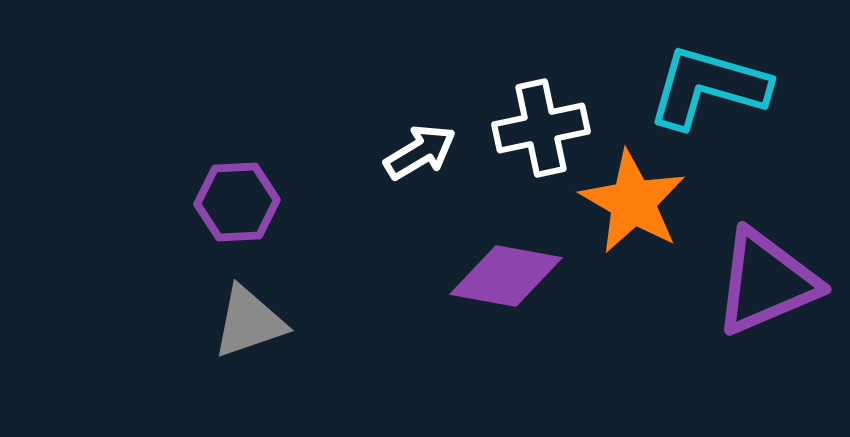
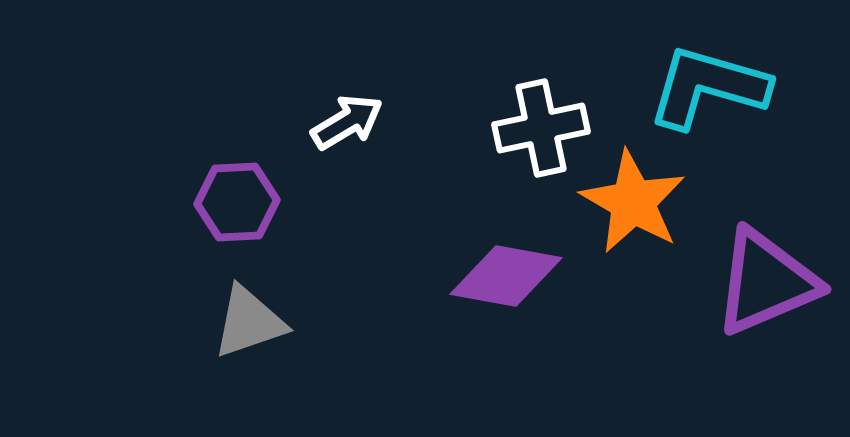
white arrow: moved 73 px left, 30 px up
